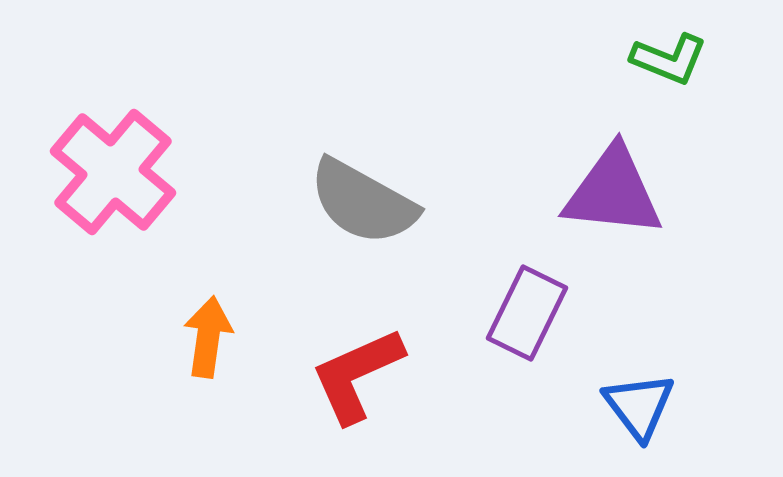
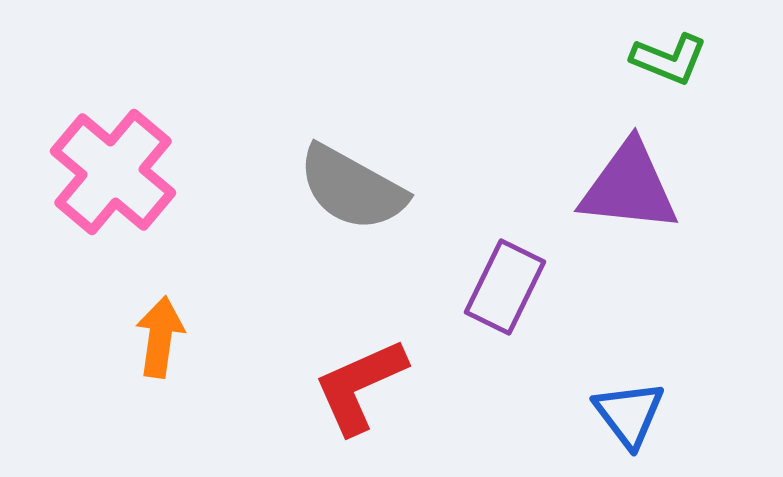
purple triangle: moved 16 px right, 5 px up
gray semicircle: moved 11 px left, 14 px up
purple rectangle: moved 22 px left, 26 px up
orange arrow: moved 48 px left
red L-shape: moved 3 px right, 11 px down
blue triangle: moved 10 px left, 8 px down
